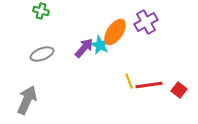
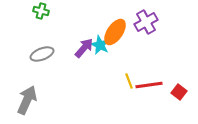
red square: moved 2 px down
